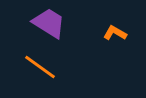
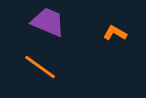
purple trapezoid: moved 1 px left, 1 px up; rotated 9 degrees counterclockwise
